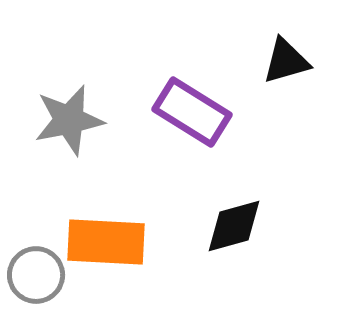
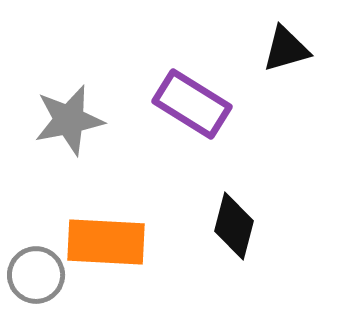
black triangle: moved 12 px up
purple rectangle: moved 8 px up
black diamond: rotated 60 degrees counterclockwise
